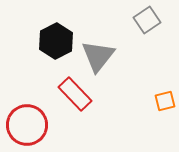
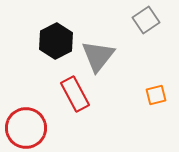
gray square: moved 1 px left
red rectangle: rotated 16 degrees clockwise
orange square: moved 9 px left, 6 px up
red circle: moved 1 px left, 3 px down
